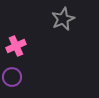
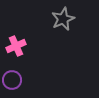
purple circle: moved 3 px down
